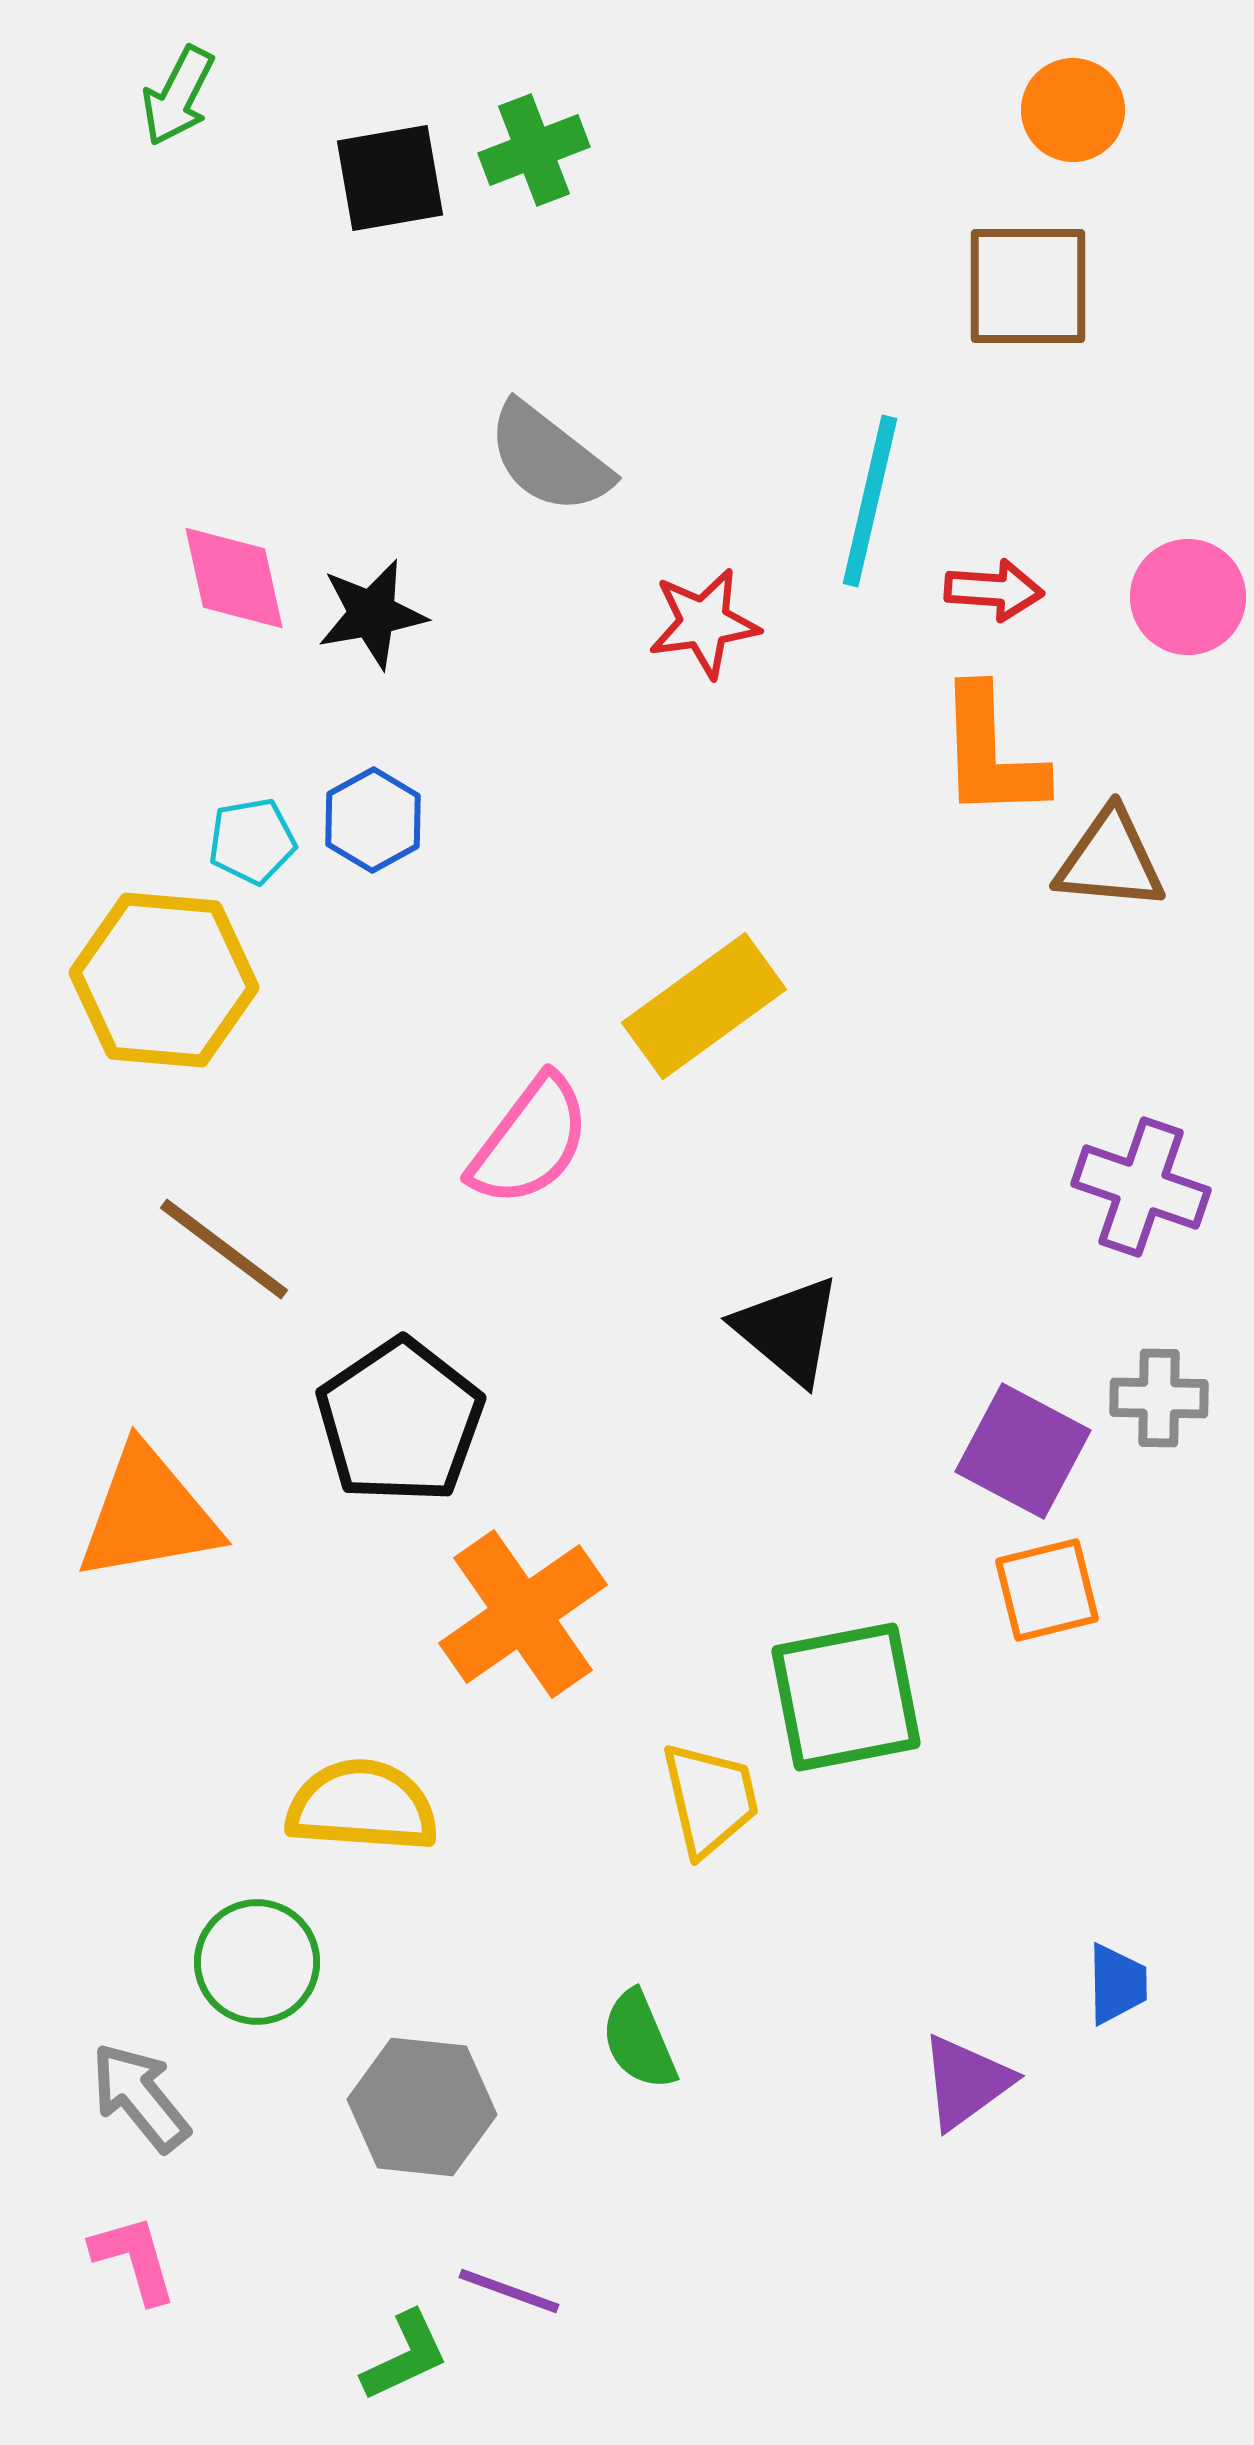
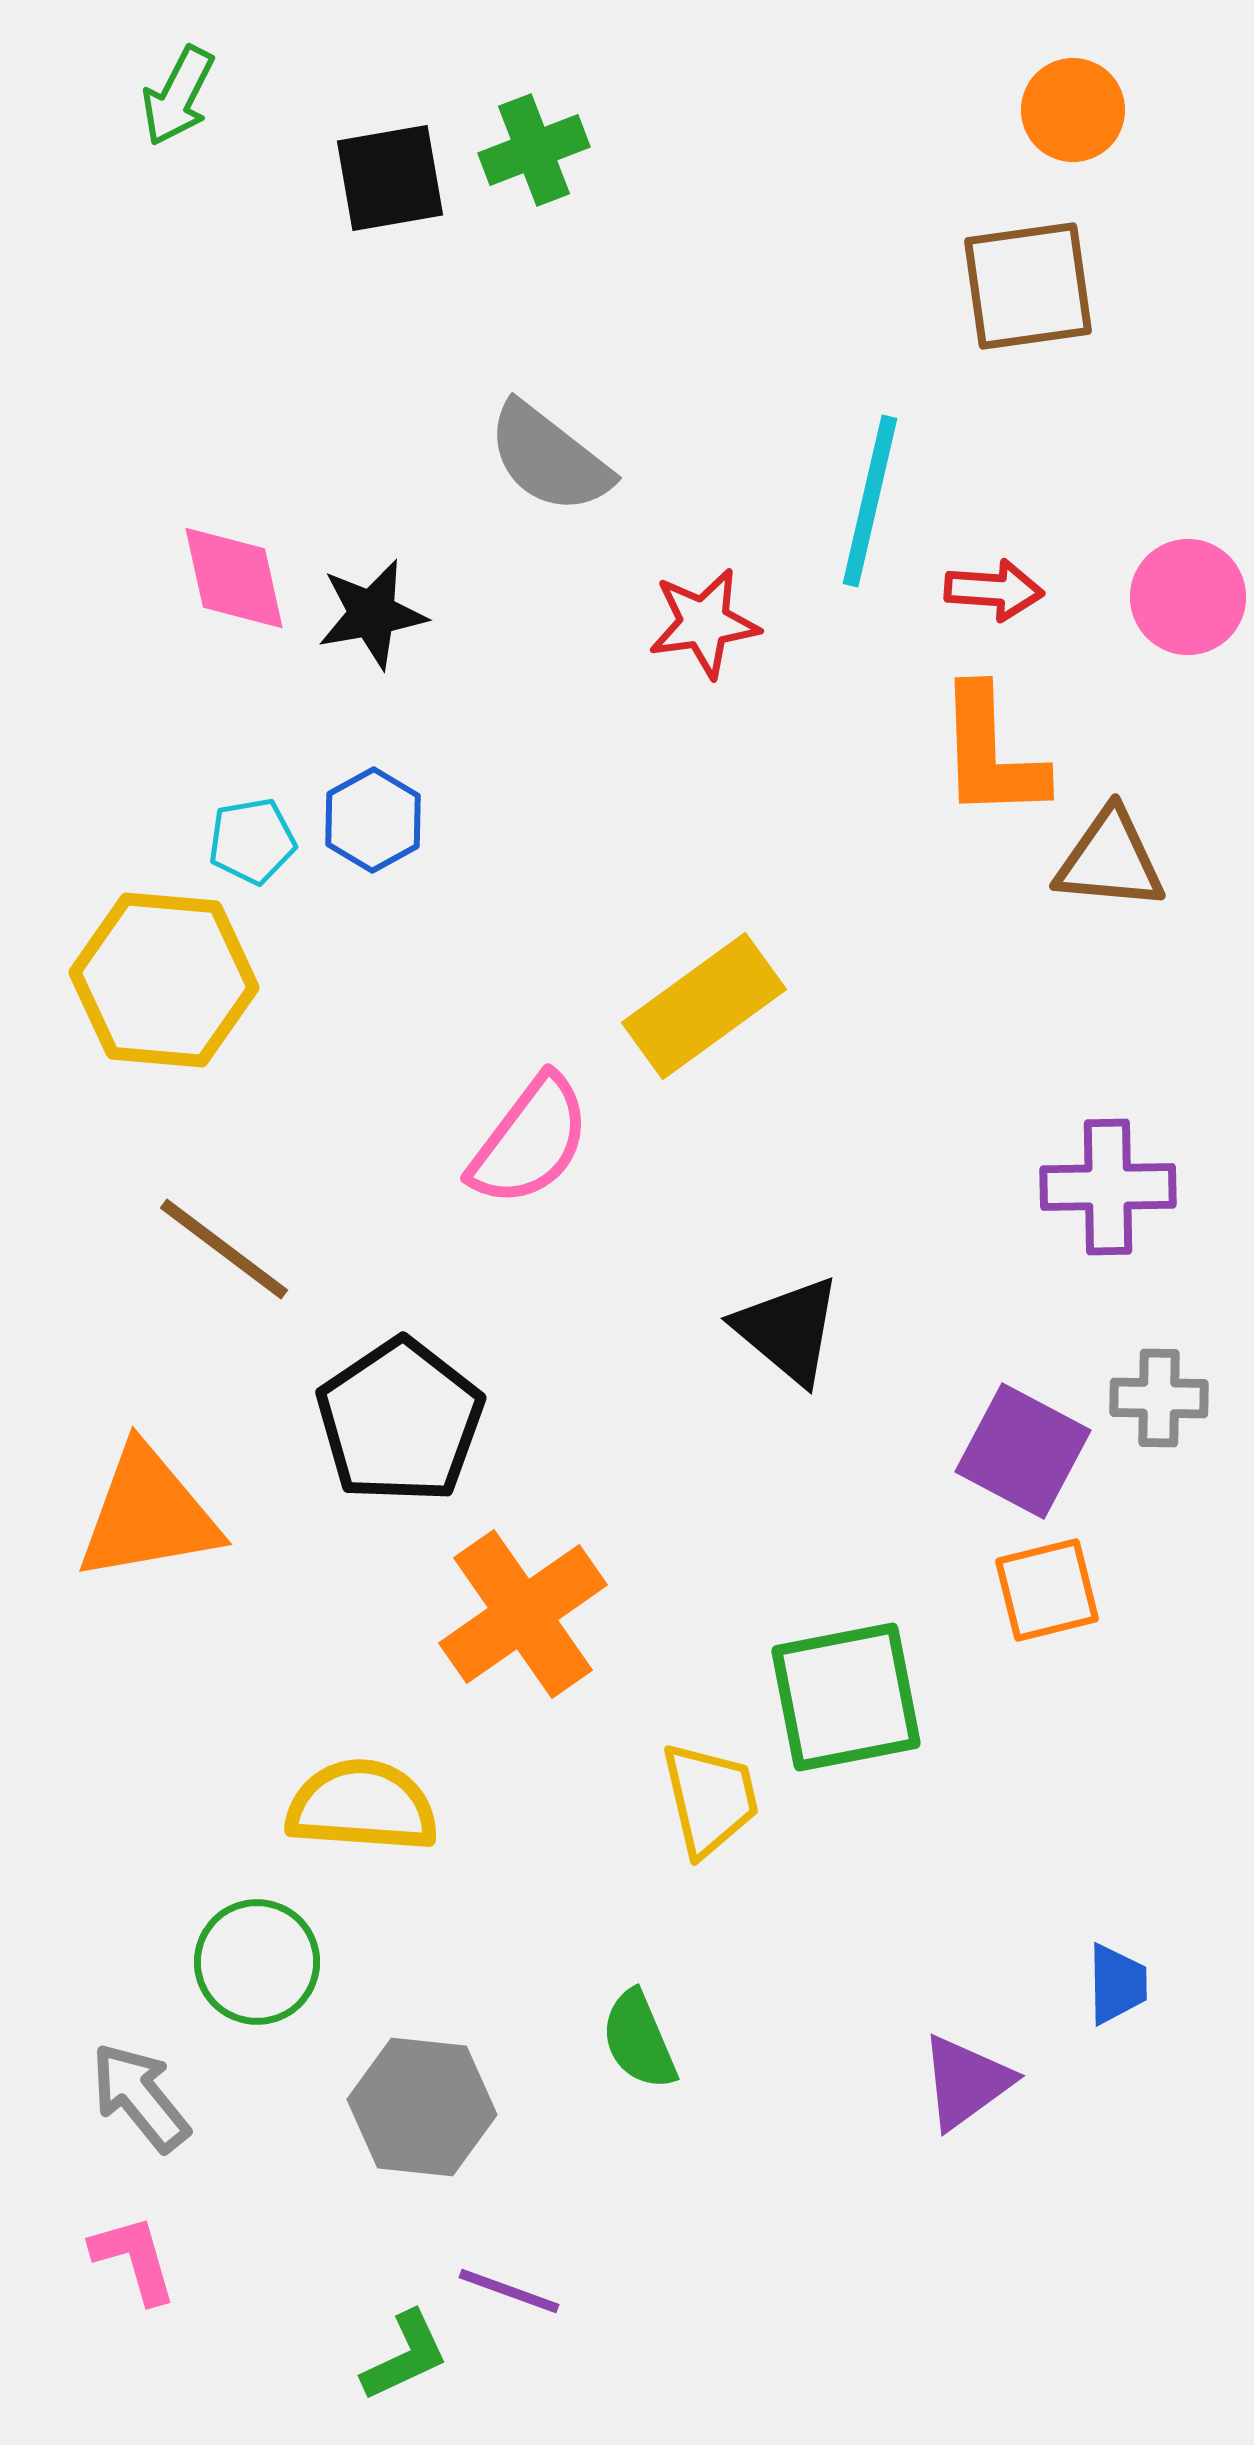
brown square: rotated 8 degrees counterclockwise
purple cross: moved 33 px left; rotated 20 degrees counterclockwise
